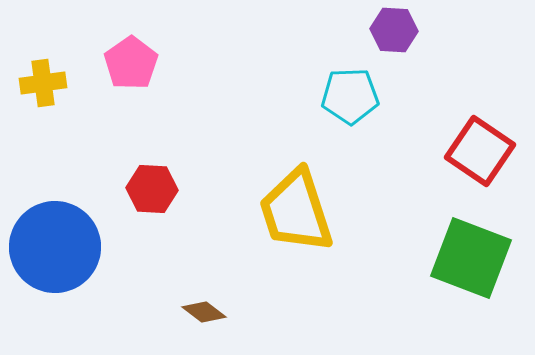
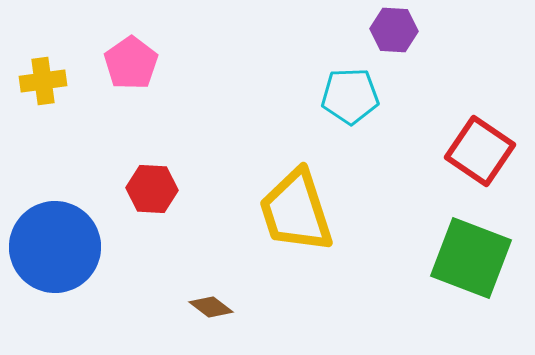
yellow cross: moved 2 px up
brown diamond: moved 7 px right, 5 px up
